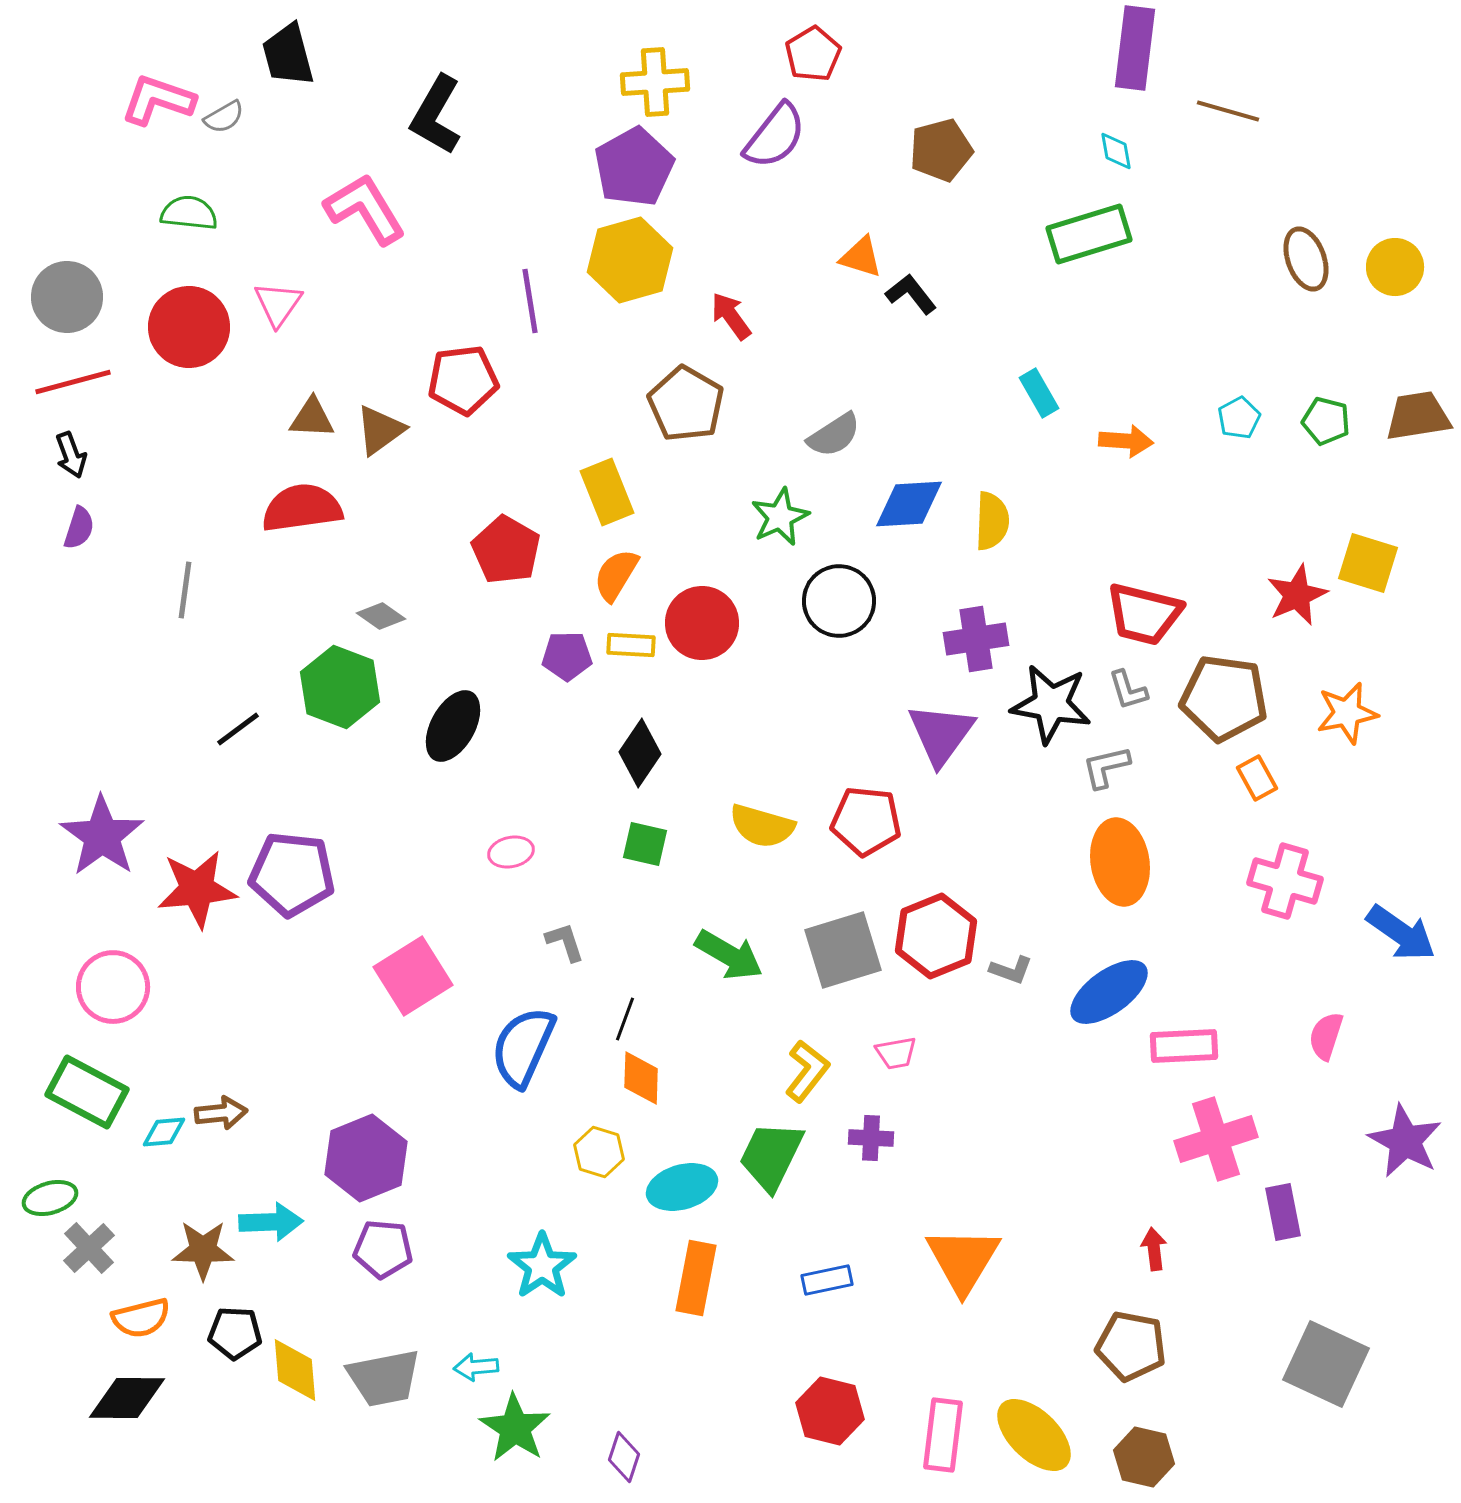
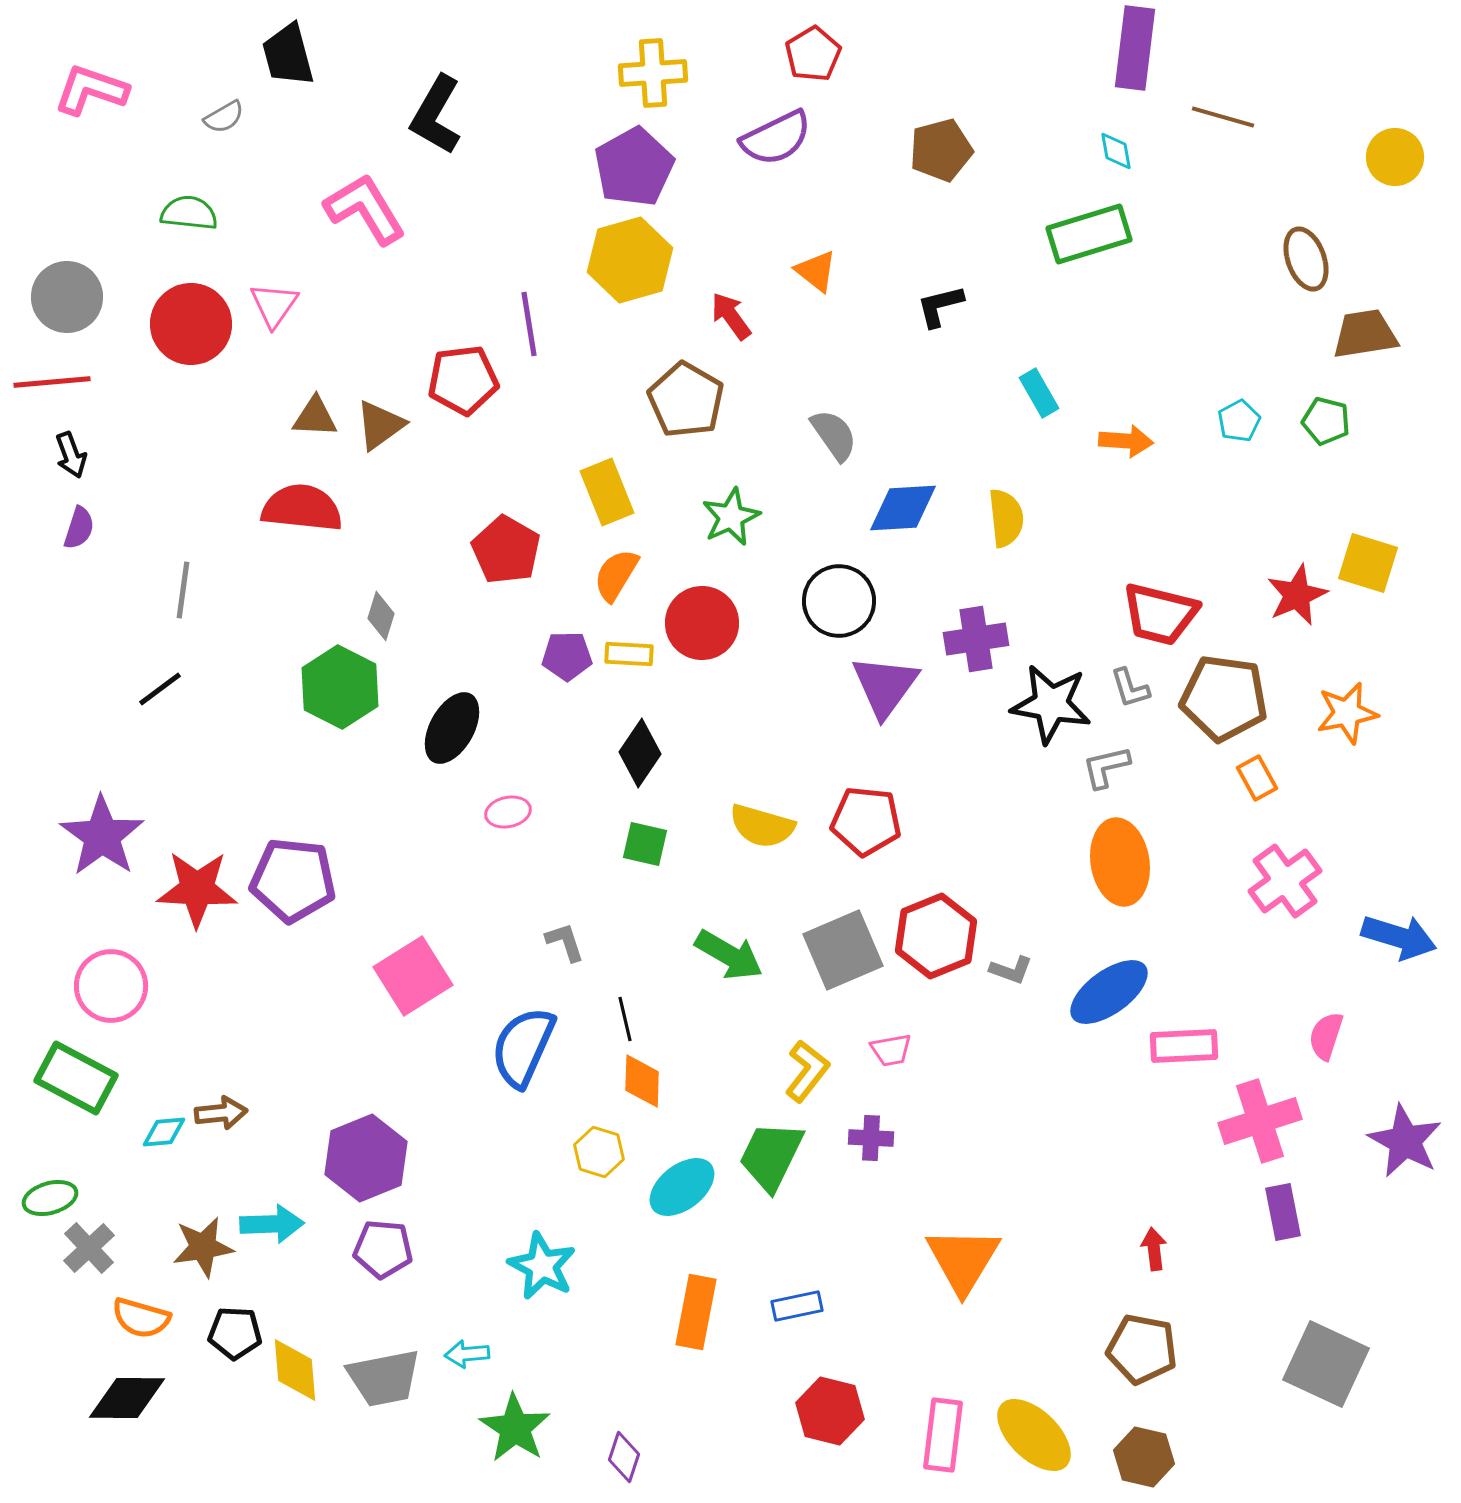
yellow cross at (655, 82): moved 2 px left, 9 px up
pink L-shape at (158, 100): moved 67 px left, 10 px up
brown line at (1228, 111): moved 5 px left, 6 px down
purple semicircle at (775, 136): moved 1 px right, 2 px down; rotated 26 degrees clockwise
orange triangle at (861, 257): moved 45 px left, 14 px down; rotated 21 degrees clockwise
yellow circle at (1395, 267): moved 110 px up
black L-shape at (911, 294): moved 29 px right, 12 px down; rotated 66 degrees counterclockwise
purple line at (530, 301): moved 1 px left, 23 px down
pink triangle at (278, 304): moved 4 px left, 1 px down
red circle at (189, 327): moved 2 px right, 3 px up
red line at (73, 382): moved 21 px left; rotated 10 degrees clockwise
brown pentagon at (686, 404): moved 4 px up
brown trapezoid at (1418, 416): moved 53 px left, 82 px up
brown triangle at (312, 418): moved 3 px right, 1 px up
cyan pentagon at (1239, 418): moved 3 px down
brown triangle at (380, 430): moved 5 px up
gray semicircle at (834, 435): rotated 92 degrees counterclockwise
blue diamond at (909, 504): moved 6 px left, 4 px down
red semicircle at (302, 508): rotated 14 degrees clockwise
green star at (780, 517): moved 49 px left
yellow semicircle at (992, 521): moved 14 px right, 3 px up; rotated 8 degrees counterclockwise
gray line at (185, 590): moved 2 px left
red trapezoid at (1144, 614): moved 16 px right
gray diamond at (381, 616): rotated 72 degrees clockwise
yellow rectangle at (631, 645): moved 2 px left, 9 px down
green hexagon at (340, 687): rotated 6 degrees clockwise
gray L-shape at (1128, 690): moved 2 px right, 2 px up
black ellipse at (453, 726): moved 1 px left, 2 px down
black line at (238, 729): moved 78 px left, 40 px up
purple triangle at (941, 734): moved 56 px left, 48 px up
pink ellipse at (511, 852): moved 3 px left, 40 px up
purple pentagon at (292, 874): moved 1 px right, 6 px down
pink cross at (1285, 881): rotated 38 degrees clockwise
red star at (197, 889): rotated 8 degrees clockwise
blue arrow at (1401, 933): moved 2 px left, 4 px down; rotated 18 degrees counterclockwise
gray square at (843, 950): rotated 6 degrees counterclockwise
pink circle at (113, 987): moved 2 px left, 1 px up
black line at (625, 1019): rotated 33 degrees counterclockwise
pink trapezoid at (896, 1053): moved 5 px left, 3 px up
orange diamond at (641, 1078): moved 1 px right, 3 px down
green rectangle at (87, 1092): moved 11 px left, 14 px up
pink cross at (1216, 1139): moved 44 px right, 18 px up
cyan ellipse at (682, 1187): rotated 22 degrees counterclockwise
cyan arrow at (271, 1222): moved 1 px right, 2 px down
brown star at (203, 1250): moved 3 px up; rotated 10 degrees counterclockwise
cyan star at (542, 1266): rotated 10 degrees counterclockwise
orange rectangle at (696, 1278): moved 34 px down
blue rectangle at (827, 1280): moved 30 px left, 26 px down
orange semicircle at (141, 1318): rotated 30 degrees clockwise
brown pentagon at (1131, 1346): moved 11 px right, 3 px down
cyan arrow at (476, 1367): moved 9 px left, 13 px up
